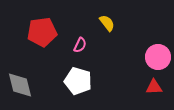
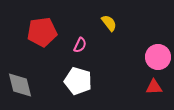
yellow semicircle: moved 2 px right
